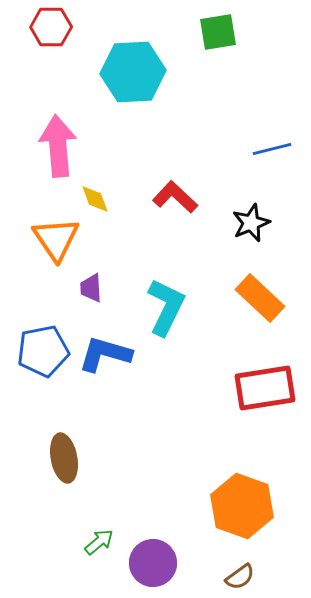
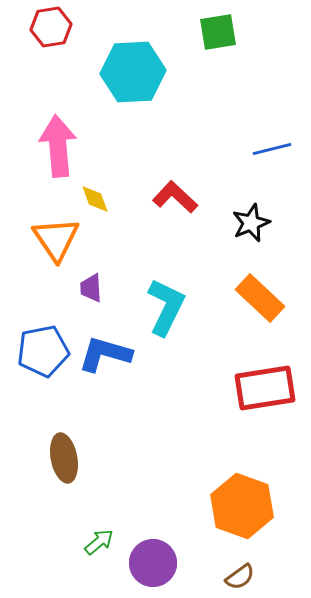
red hexagon: rotated 9 degrees counterclockwise
